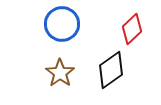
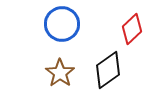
black diamond: moved 3 px left
